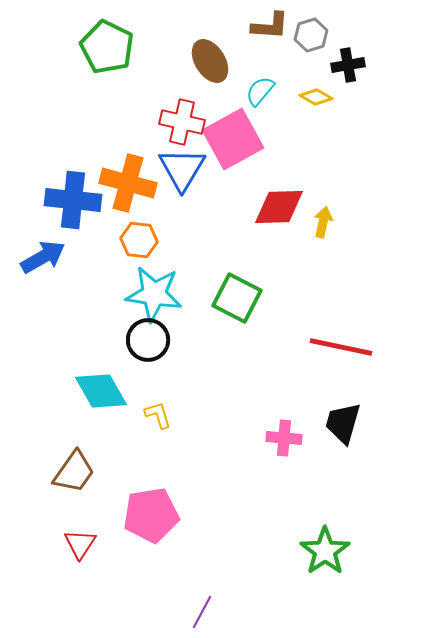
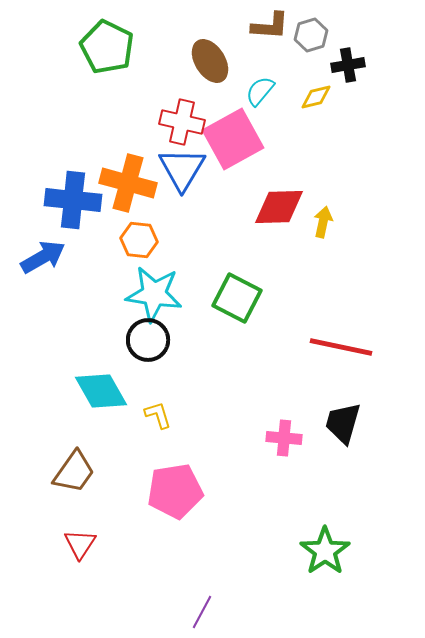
yellow diamond: rotated 44 degrees counterclockwise
pink pentagon: moved 24 px right, 24 px up
